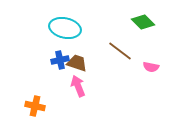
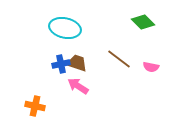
brown line: moved 1 px left, 8 px down
blue cross: moved 1 px right, 4 px down
pink arrow: rotated 35 degrees counterclockwise
